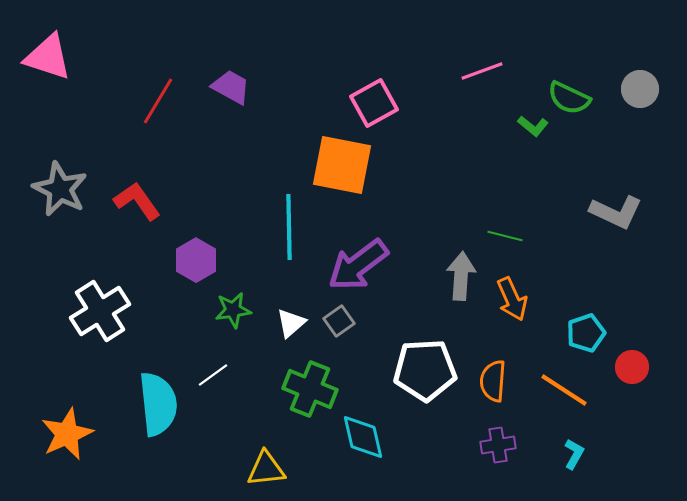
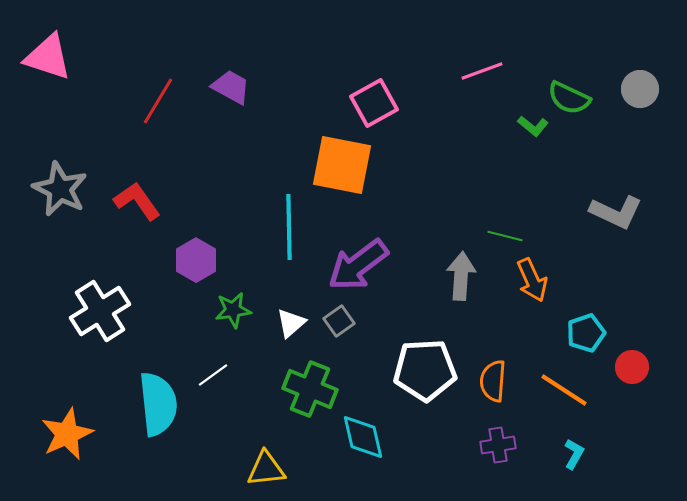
orange arrow: moved 20 px right, 19 px up
